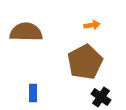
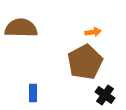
orange arrow: moved 1 px right, 7 px down
brown semicircle: moved 5 px left, 4 px up
black cross: moved 4 px right, 2 px up
